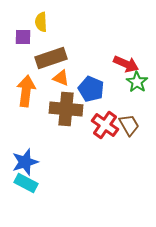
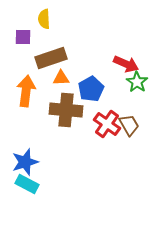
yellow semicircle: moved 3 px right, 3 px up
orange triangle: rotated 24 degrees counterclockwise
blue pentagon: rotated 20 degrees clockwise
brown cross: moved 1 px down
red cross: moved 2 px right, 1 px up
cyan rectangle: moved 1 px right, 1 px down
